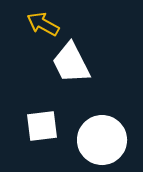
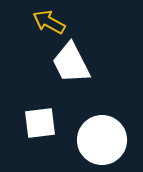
yellow arrow: moved 6 px right, 2 px up
white square: moved 2 px left, 3 px up
